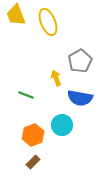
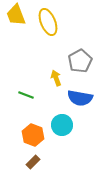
orange hexagon: rotated 20 degrees counterclockwise
